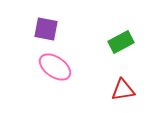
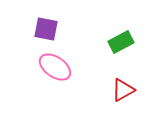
red triangle: rotated 20 degrees counterclockwise
